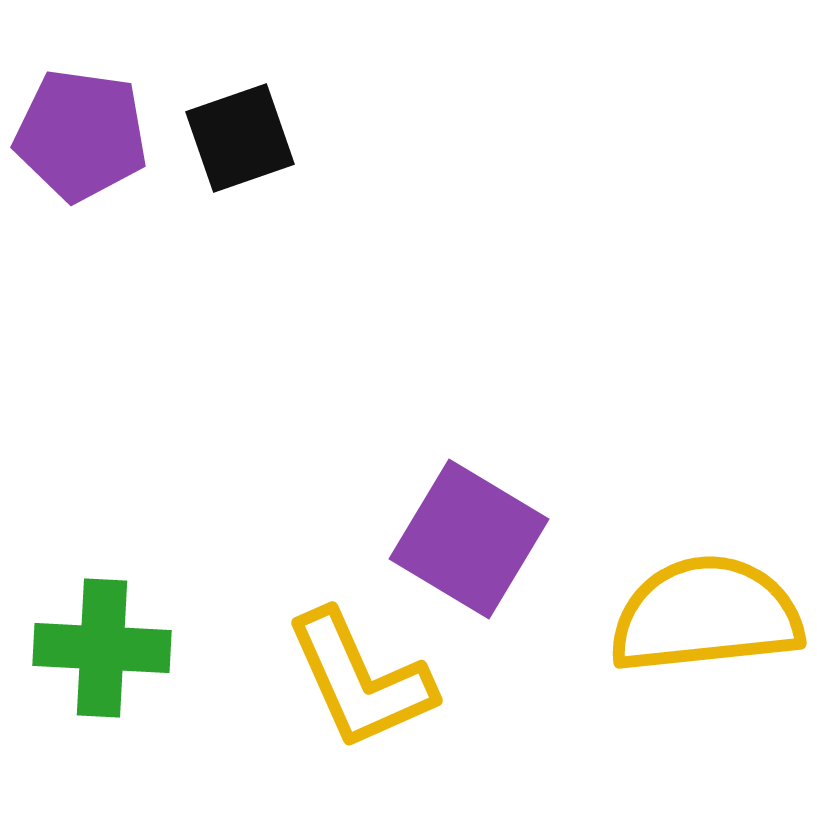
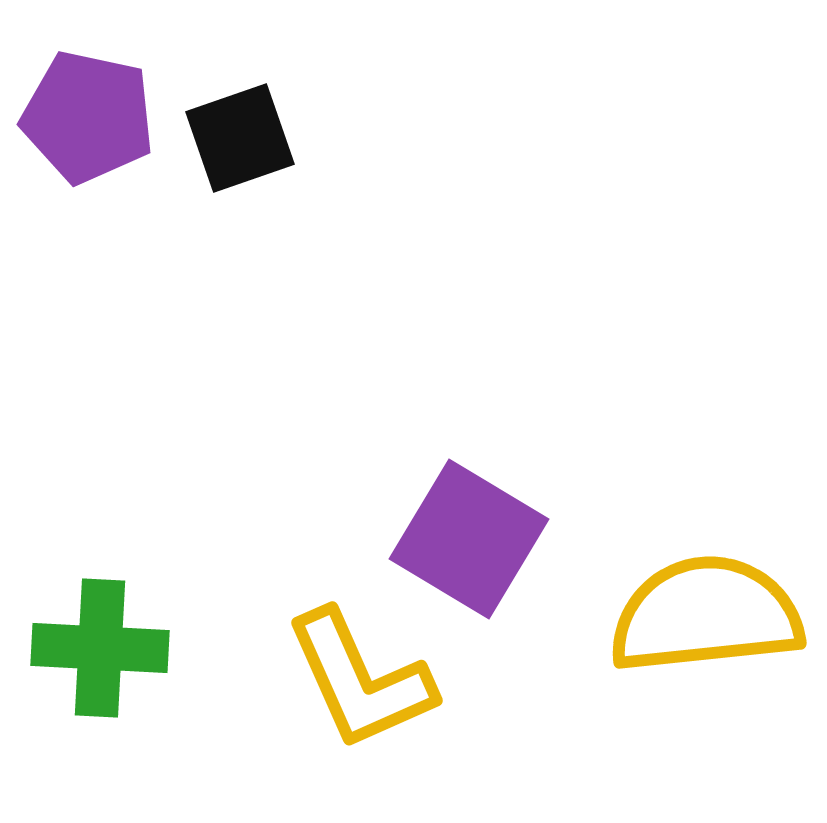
purple pentagon: moved 7 px right, 18 px up; rotated 4 degrees clockwise
green cross: moved 2 px left
